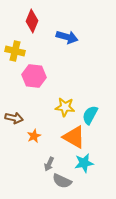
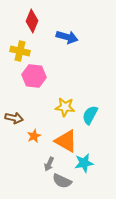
yellow cross: moved 5 px right
orange triangle: moved 8 px left, 4 px down
